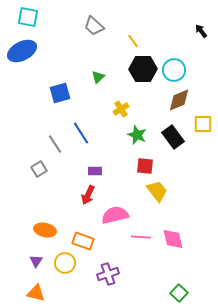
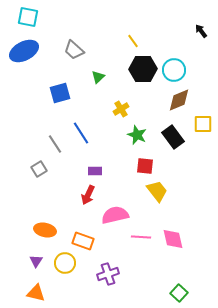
gray trapezoid: moved 20 px left, 24 px down
blue ellipse: moved 2 px right
